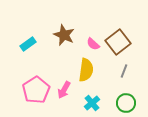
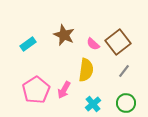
gray line: rotated 16 degrees clockwise
cyan cross: moved 1 px right, 1 px down
